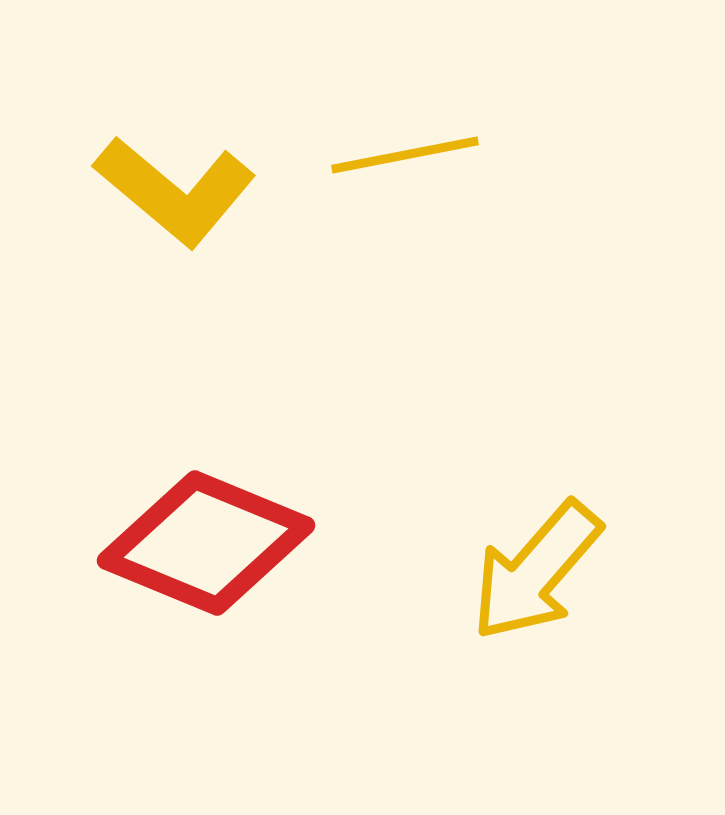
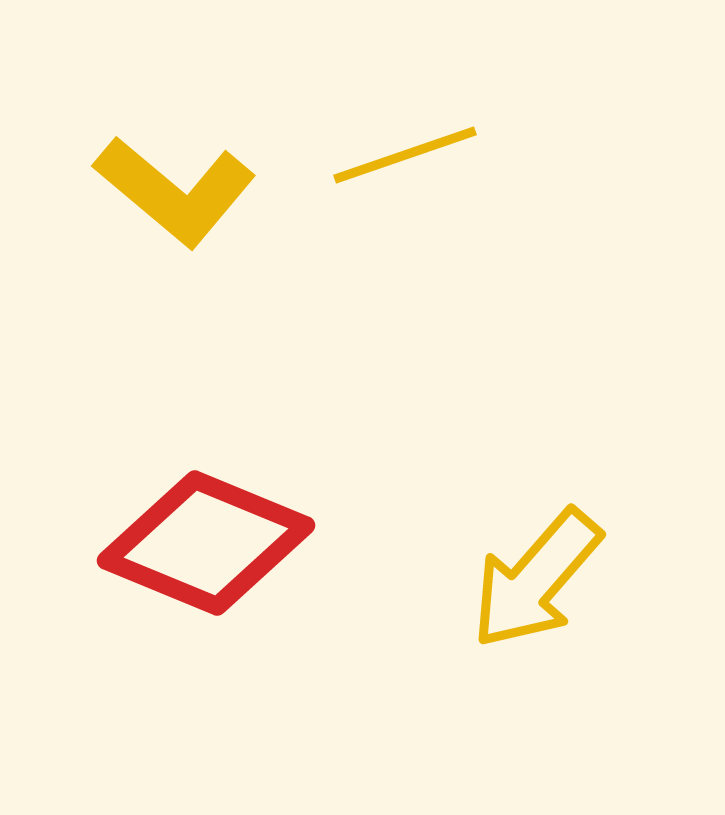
yellow line: rotated 8 degrees counterclockwise
yellow arrow: moved 8 px down
